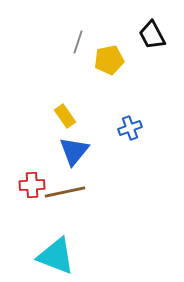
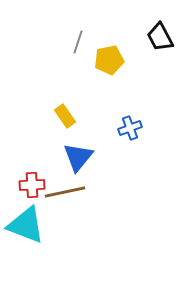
black trapezoid: moved 8 px right, 2 px down
blue triangle: moved 4 px right, 6 px down
cyan triangle: moved 30 px left, 31 px up
